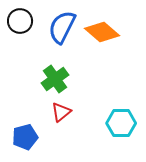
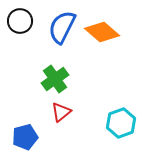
cyan hexagon: rotated 20 degrees counterclockwise
